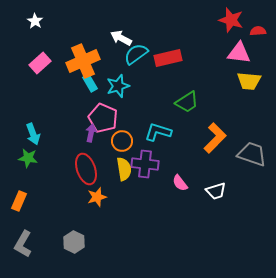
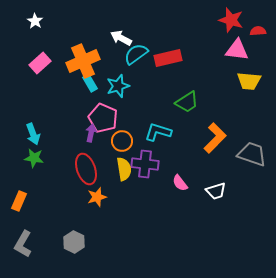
pink triangle: moved 2 px left, 3 px up
green star: moved 6 px right
